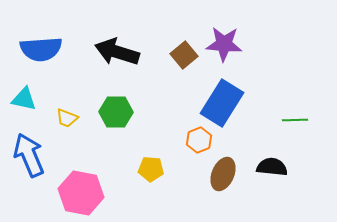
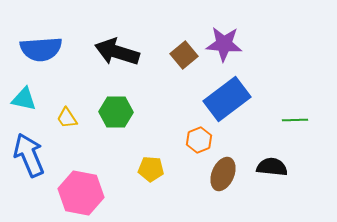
blue rectangle: moved 5 px right, 4 px up; rotated 21 degrees clockwise
yellow trapezoid: rotated 35 degrees clockwise
